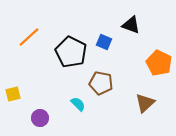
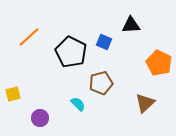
black triangle: rotated 24 degrees counterclockwise
brown pentagon: rotated 25 degrees counterclockwise
